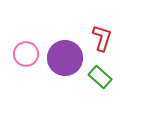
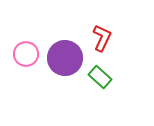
red L-shape: rotated 8 degrees clockwise
